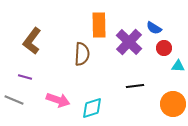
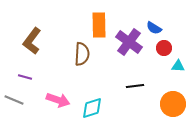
purple cross: rotated 8 degrees counterclockwise
